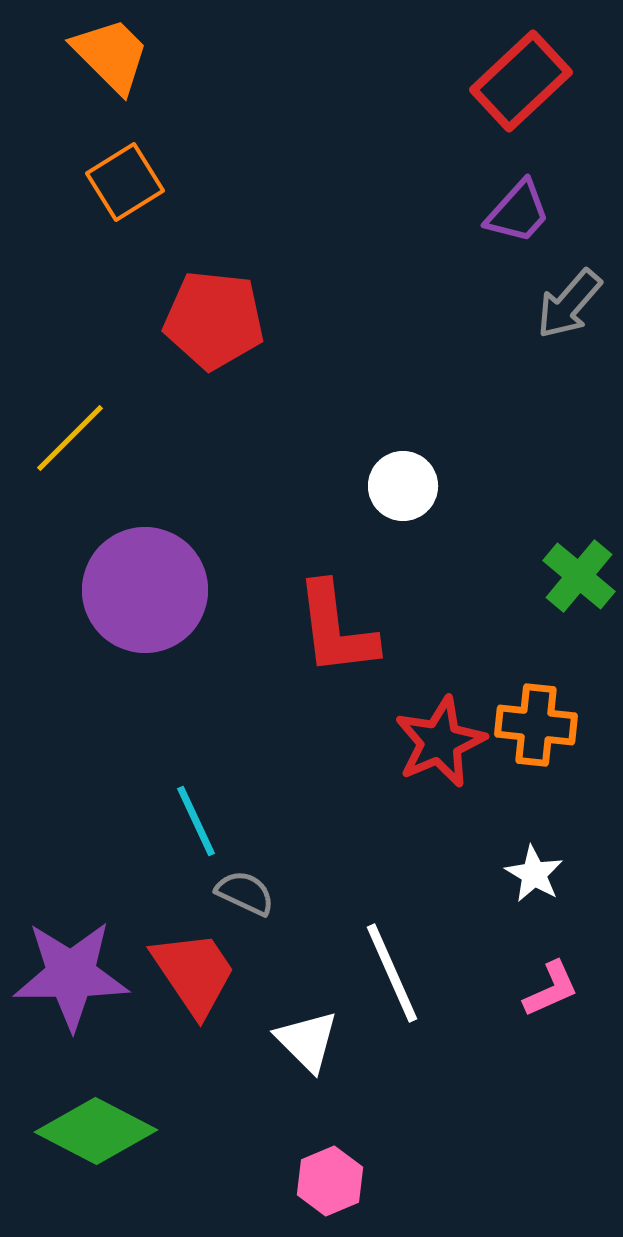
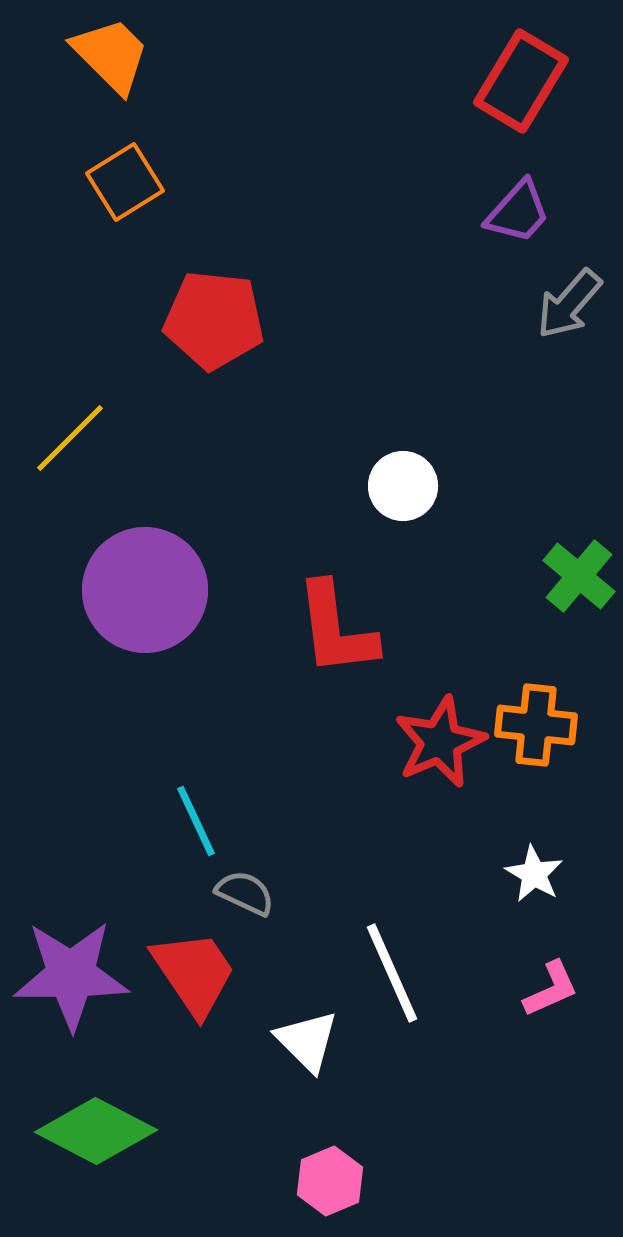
red rectangle: rotated 16 degrees counterclockwise
